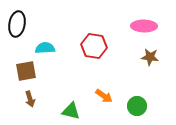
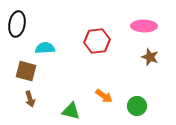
red hexagon: moved 3 px right, 5 px up; rotated 15 degrees counterclockwise
brown star: rotated 12 degrees clockwise
brown square: rotated 25 degrees clockwise
